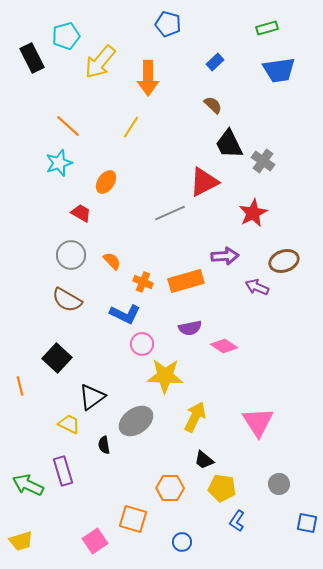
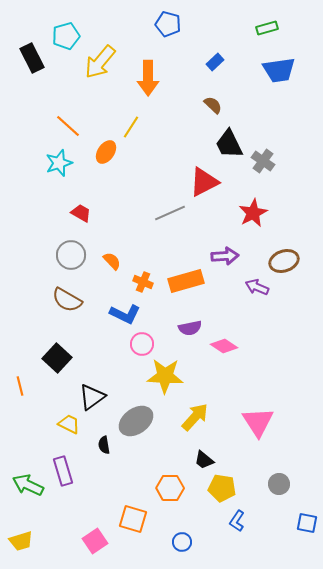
orange ellipse at (106, 182): moved 30 px up
yellow arrow at (195, 417): rotated 16 degrees clockwise
